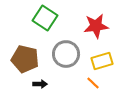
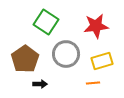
green square: moved 1 px right, 4 px down
brown pentagon: rotated 24 degrees clockwise
orange line: rotated 48 degrees counterclockwise
